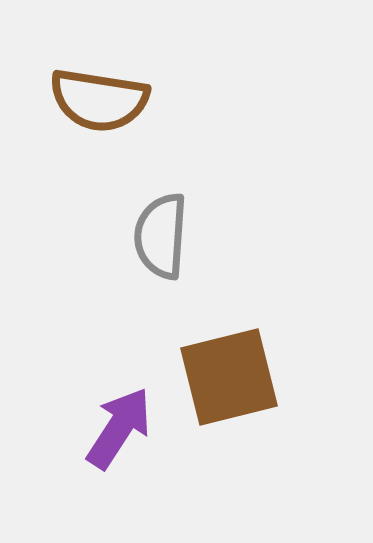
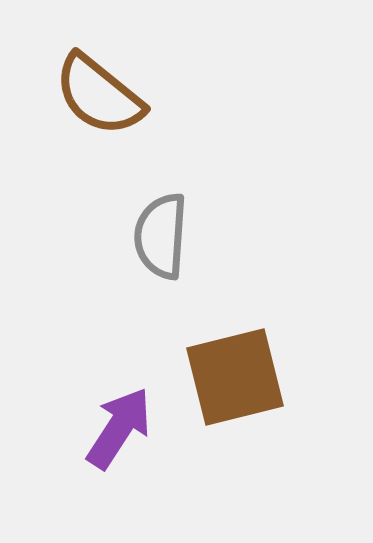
brown semicircle: moved 5 px up; rotated 30 degrees clockwise
brown square: moved 6 px right
